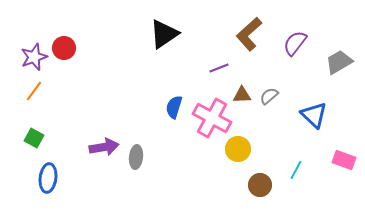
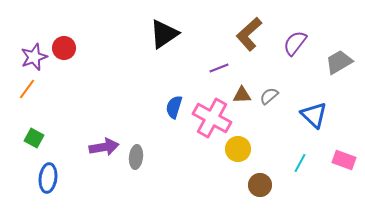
orange line: moved 7 px left, 2 px up
cyan line: moved 4 px right, 7 px up
